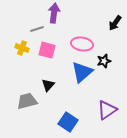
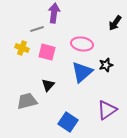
pink square: moved 2 px down
black star: moved 2 px right, 4 px down
